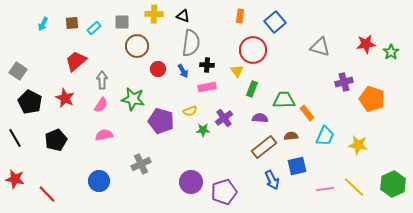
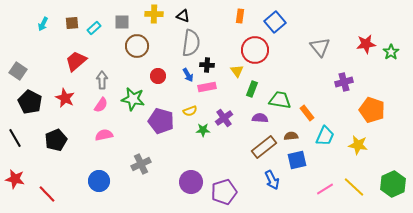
gray triangle at (320, 47): rotated 35 degrees clockwise
red circle at (253, 50): moved 2 px right
red circle at (158, 69): moved 7 px down
blue arrow at (183, 71): moved 5 px right, 4 px down
orange pentagon at (372, 99): moved 11 px down
green trapezoid at (284, 100): moved 4 px left; rotated 10 degrees clockwise
blue square at (297, 166): moved 6 px up
pink line at (325, 189): rotated 24 degrees counterclockwise
